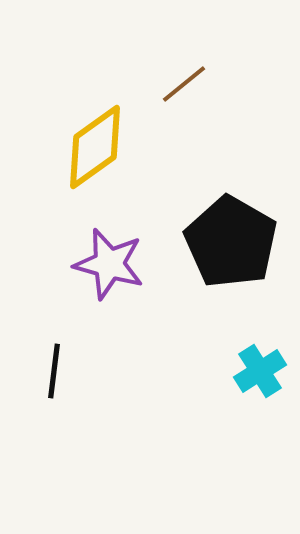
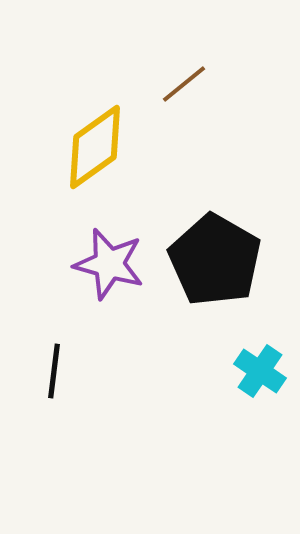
black pentagon: moved 16 px left, 18 px down
cyan cross: rotated 24 degrees counterclockwise
